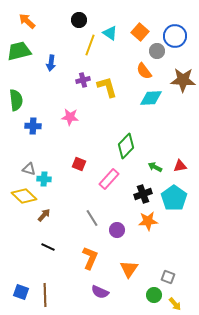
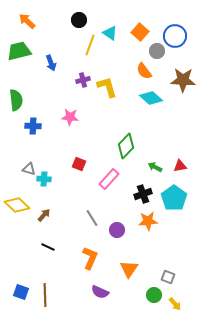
blue arrow: rotated 28 degrees counterclockwise
cyan diamond: rotated 45 degrees clockwise
yellow diamond: moved 7 px left, 9 px down
